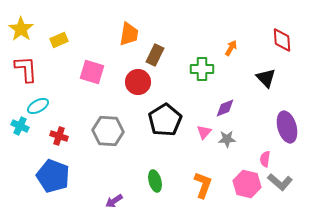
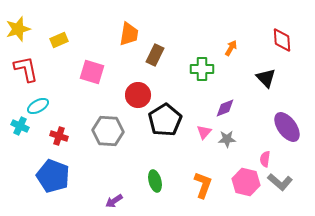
yellow star: moved 3 px left; rotated 20 degrees clockwise
red L-shape: rotated 8 degrees counterclockwise
red circle: moved 13 px down
purple ellipse: rotated 20 degrees counterclockwise
pink hexagon: moved 1 px left, 2 px up
